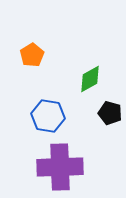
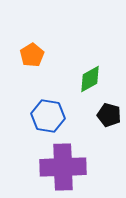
black pentagon: moved 1 px left, 2 px down
purple cross: moved 3 px right
